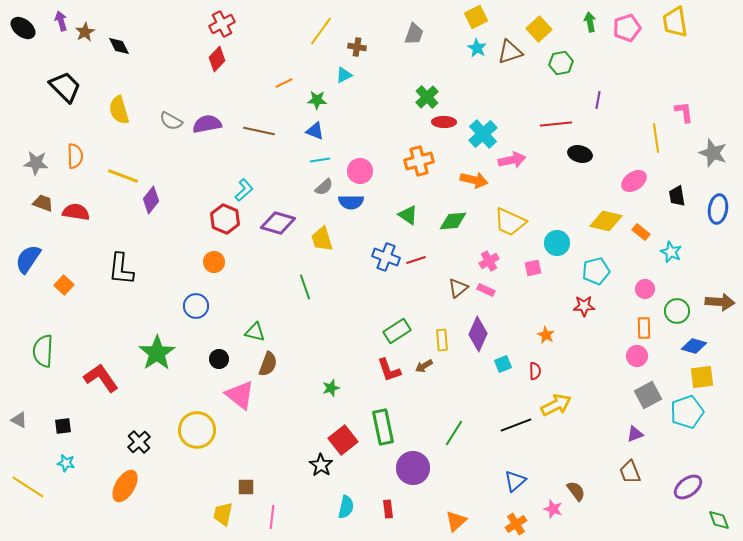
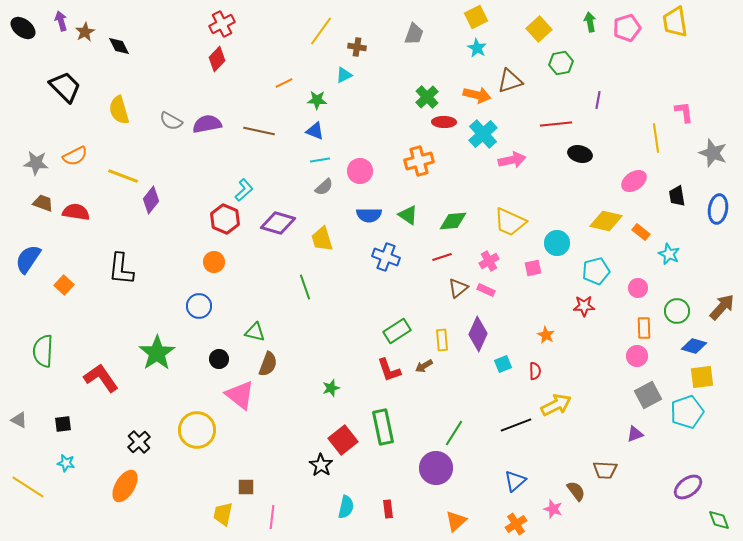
brown triangle at (510, 52): moved 29 px down
orange semicircle at (75, 156): rotated 65 degrees clockwise
orange arrow at (474, 180): moved 3 px right, 85 px up
blue semicircle at (351, 202): moved 18 px right, 13 px down
cyan star at (671, 252): moved 2 px left, 2 px down
red line at (416, 260): moved 26 px right, 3 px up
pink circle at (645, 289): moved 7 px left, 1 px up
brown arrow at (720, 302): moved 2 px right, 5 px down; rotated 52 degrees counterclockwise
blue circle at (196, 306): moved 3 px right
black square at (63, 426): moved 2 px up
purple circle at (413, 468): moved 23 px right
brown trapezoid at (630, 472): moved 25 px left, 2 px up; rotated 65 degrees counterclockwise
